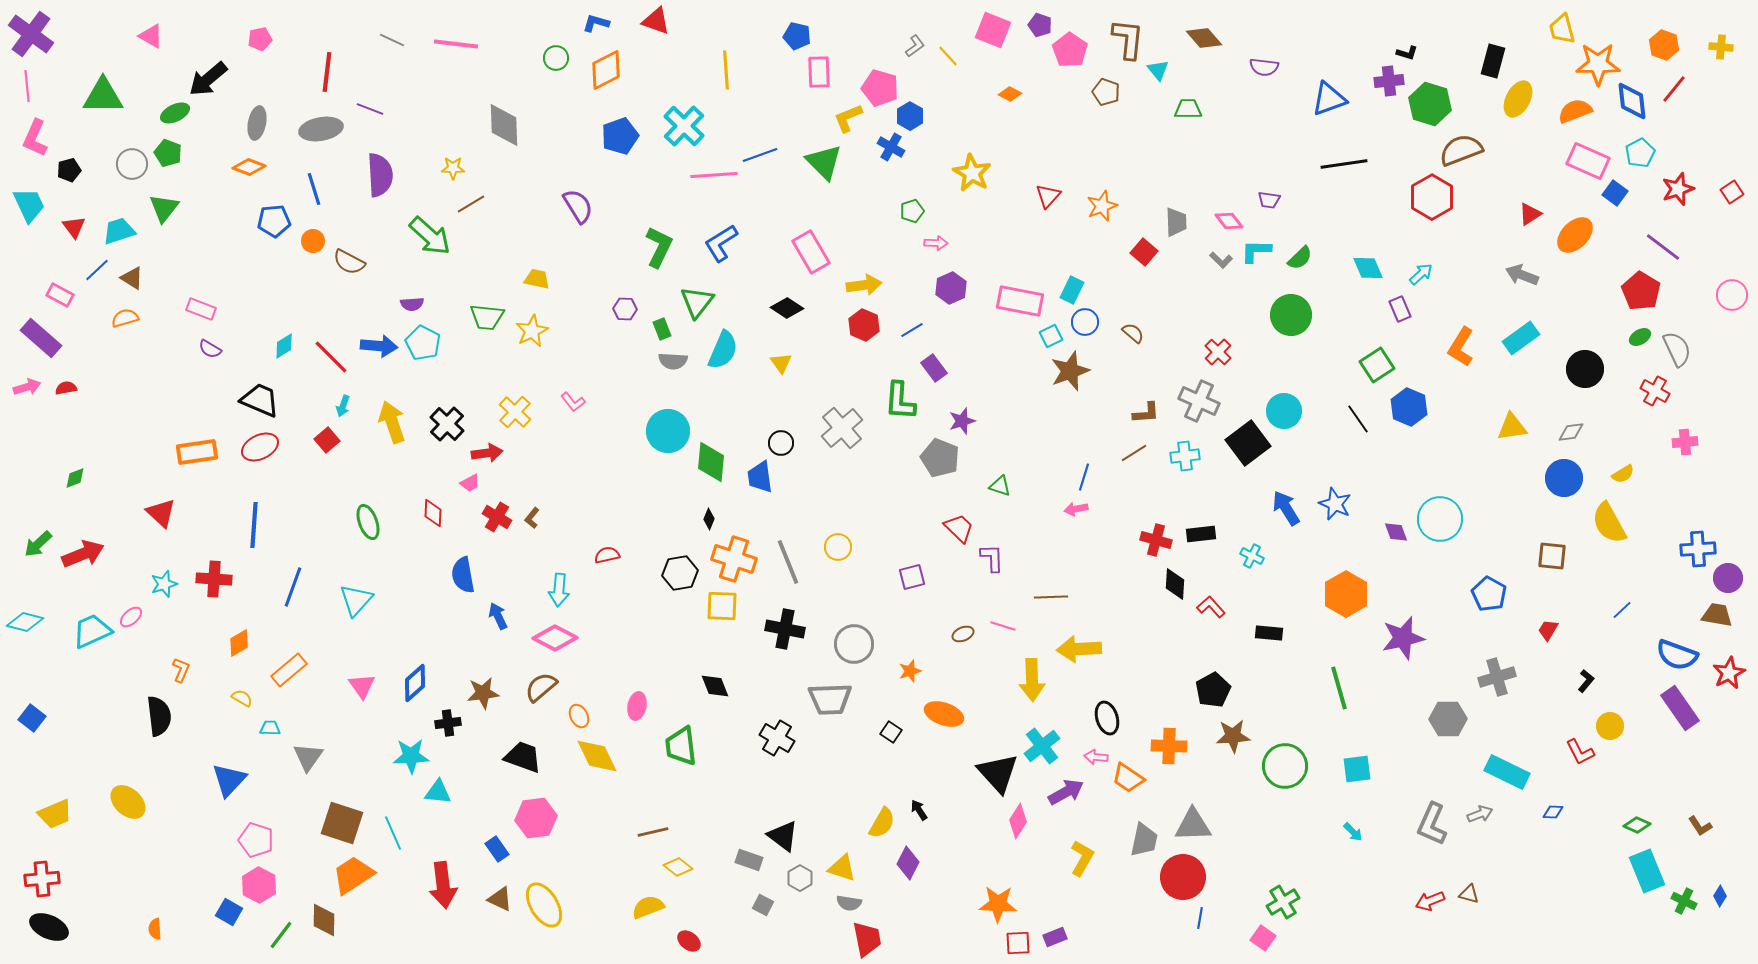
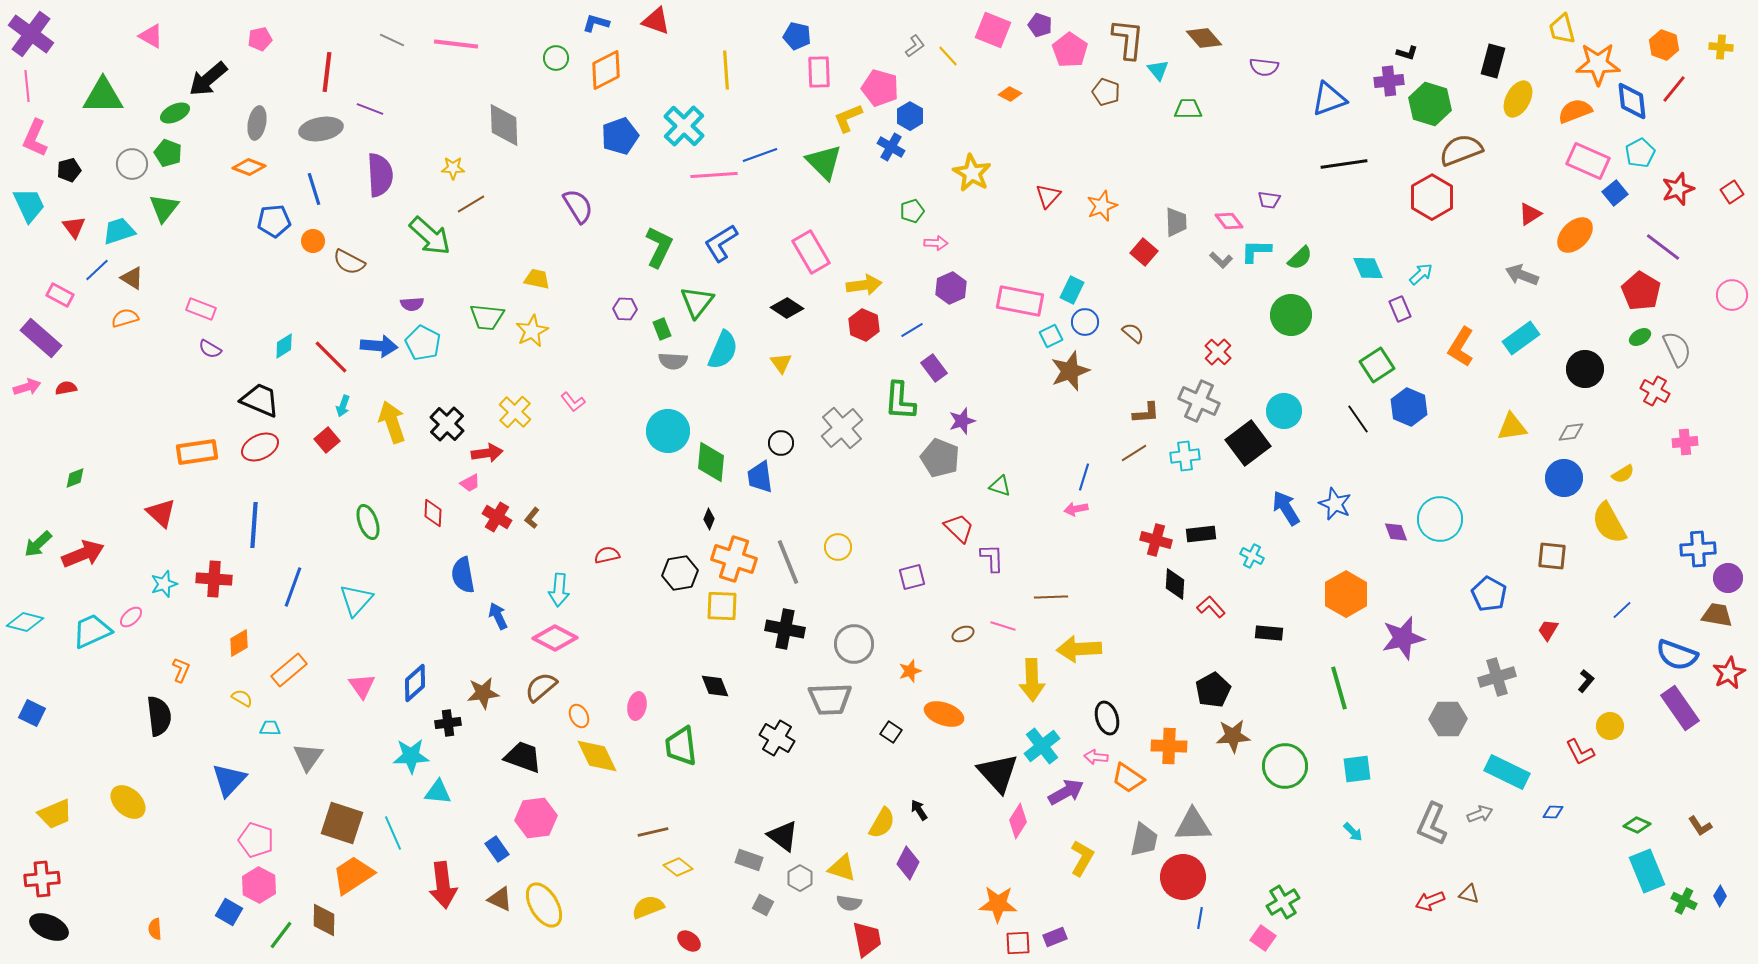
blue square at (1615, 193): rotated 15 degrees clockwise
blue square at (32, 718): moved 5 px up; rotated 12 degrees counterclockwise
